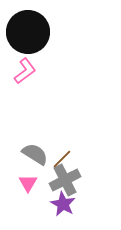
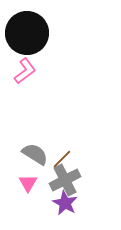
black circle: moved 1 px left, 1 px down
purple star: moved 2 px right, 1 px up
